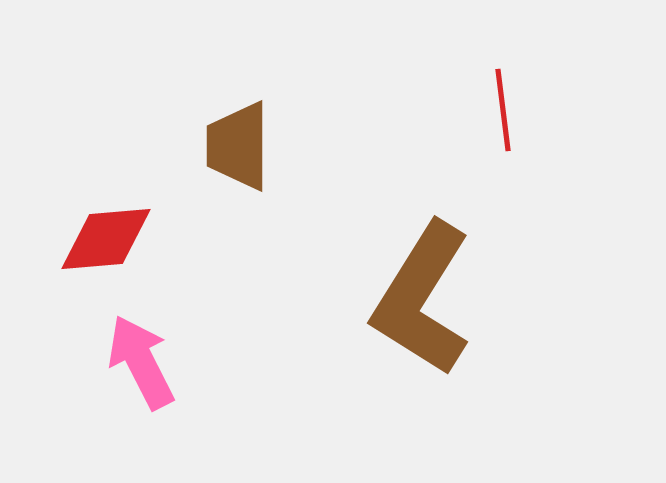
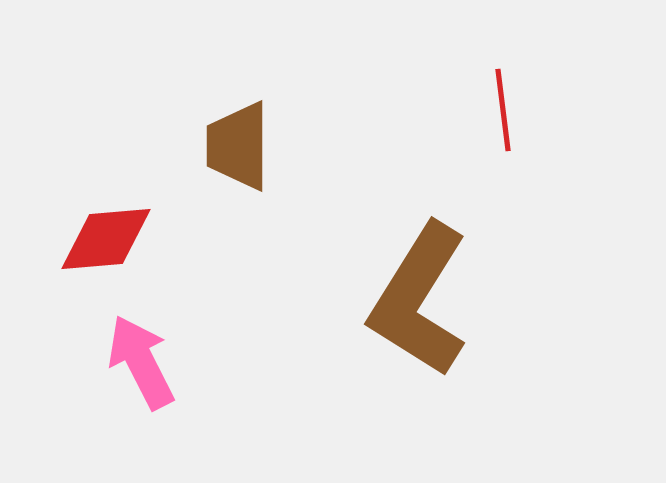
brown L-shape: moved 3 px left, 1 px down
